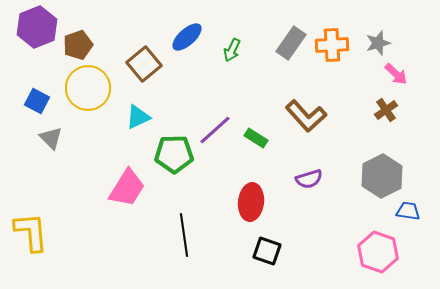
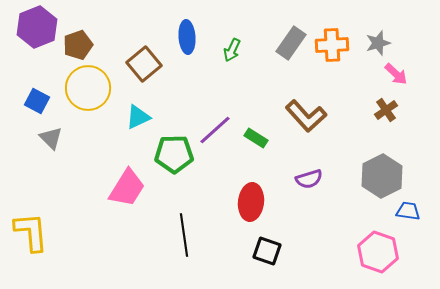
blue ellipse: rotated 52 degrees counterclockwise
